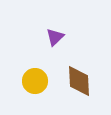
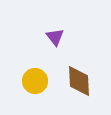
purple triangle: rotated 24 degrees counterclockwise
